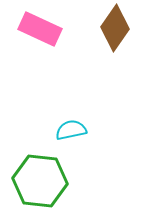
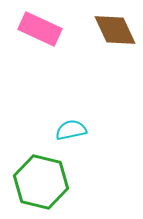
brown diamond: moved 2 px down; rotated 60 degrees counterclockwise
green hexagon: moved 1 px right, 1 px down; rotated 8 degrees clockwise
